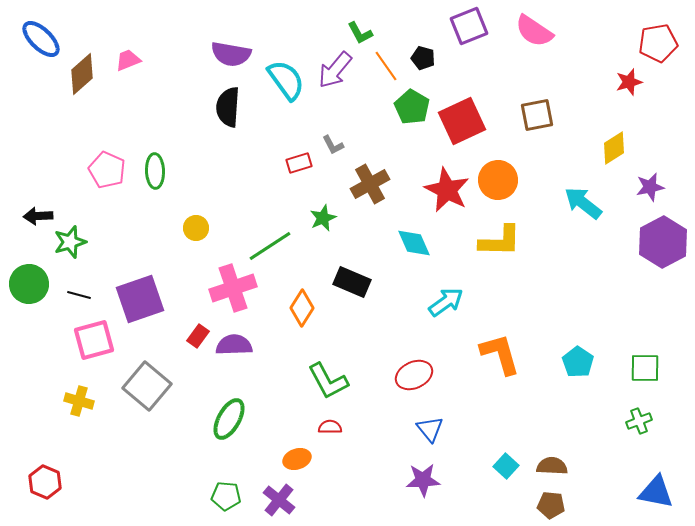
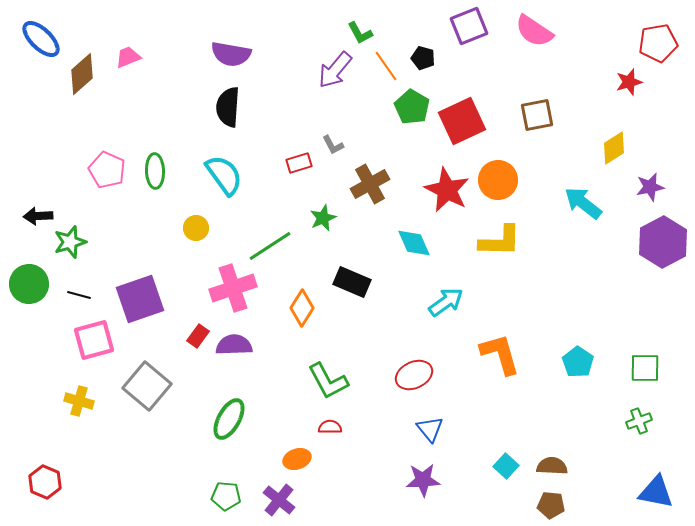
pink trapezoid at (128, 60): moved 3 px up
cyan semicircle at (286, 80): moved 62 px left, 95 px down
